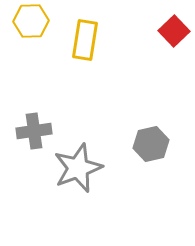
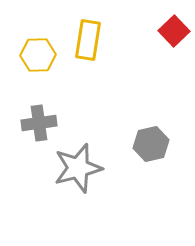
yellow hexagon: moved 7 px right, 34 px down
yellow rectangle: moved 3 px right
gray cross: moved 5 px right, 8 px up
gray star: rotated 6 degrees clockwise
